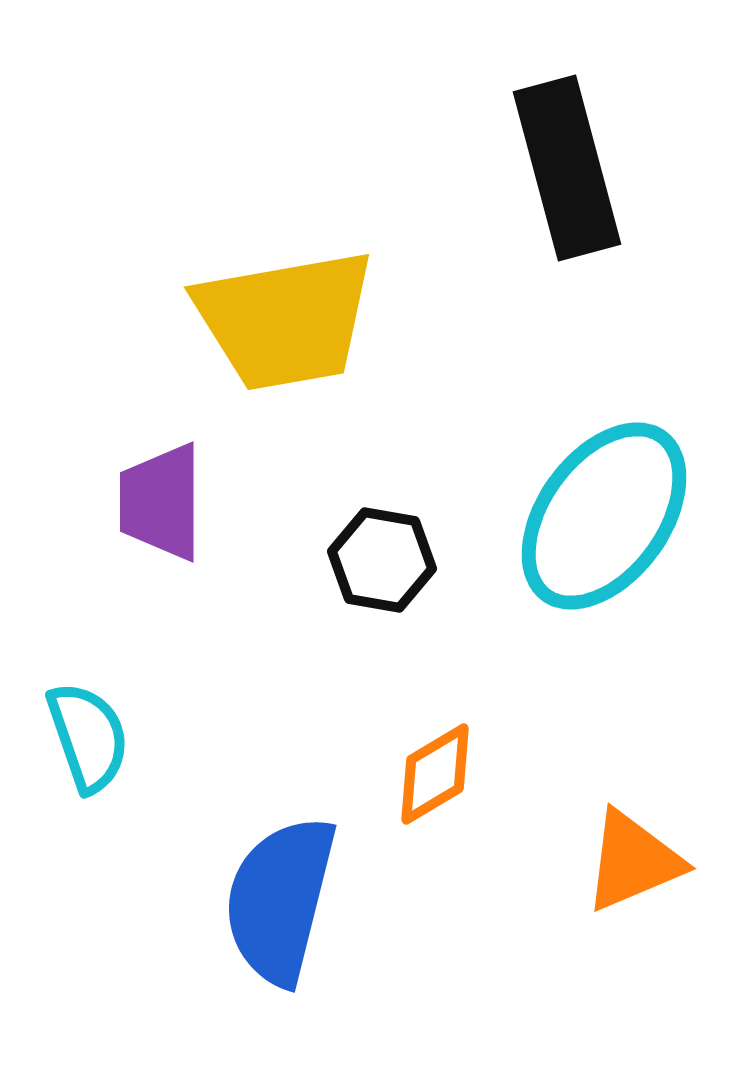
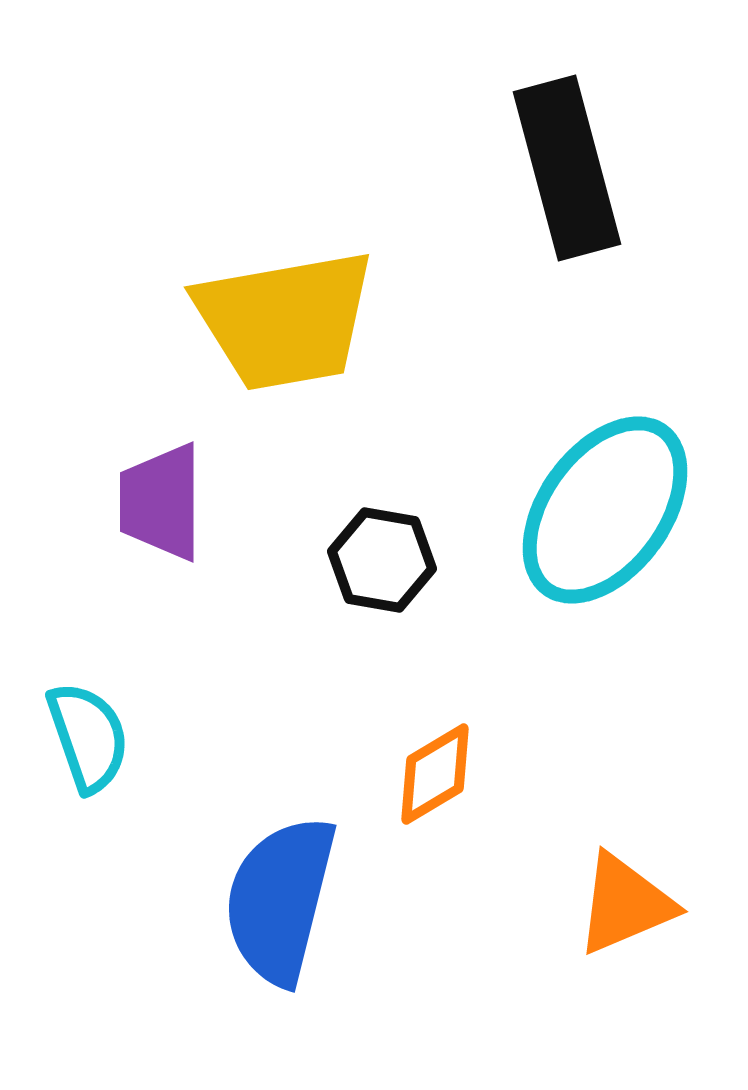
cyan ellipse: moved 1 px right, 6 px up
orange triangle: moved 8 px left, 43 px down
